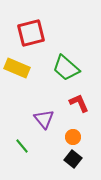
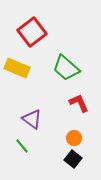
red square: moved 1 px right, 1 px up; rotated 24 degrees counterclockwise
purple triangle: moved 12 px left; rotated 15 degrees counterclockwise
orange circle: moved 1 px right, 1 px down
